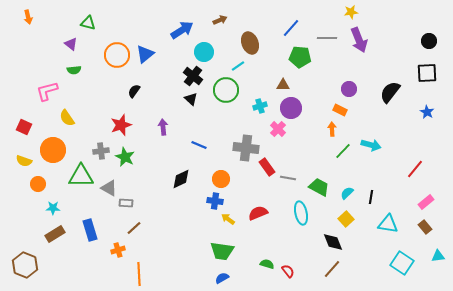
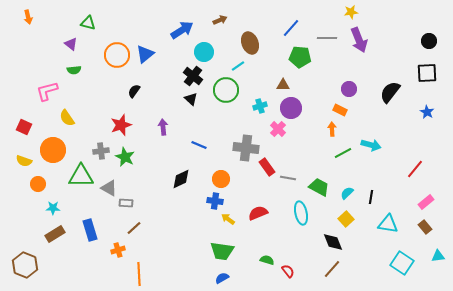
green line at (343, 151): moved 2 px down; rotated 18 degrees clockwise
green semicircle at (267, 264): moved 4 px up
